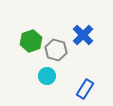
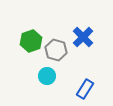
blue cross: moved 2 px down
